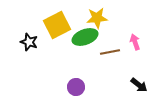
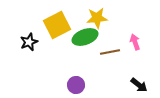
black star: rotated 30 degrees clockwise
purple circle: moved 2 px up
